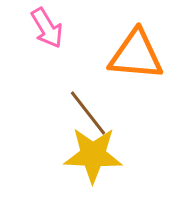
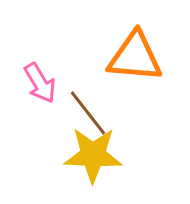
pink arrow: moved 7 px left, 55 px down
orange triangle: moved 1 px left, 2 px down
